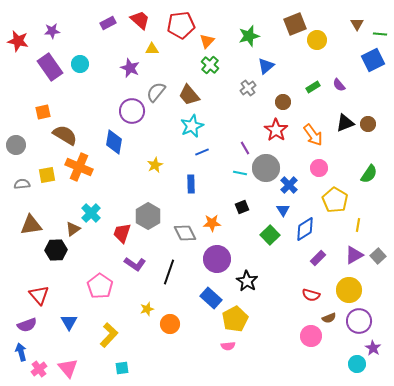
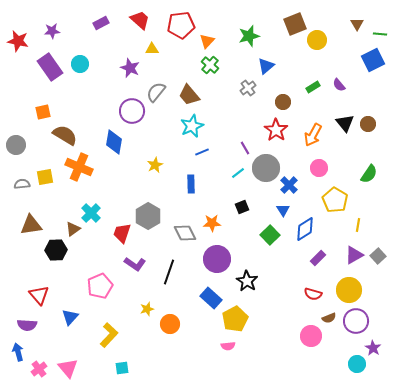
purple rectangle at (108, 23): moved 7 px left
black triangle at (345, 123): rotated 48 degrees counterclockwise
orange arrow at (313, 135): rotated 65 degrees clockwise
cyan line at (240, 173): moved 2 px left; rotated 48 degrees counterclockwise
yellow square at (47, 175): moved 2 px left, 2 px down
pink pentagon at (100, 286): rotated 15 degrees clockwise
red semicircle at (311, 295): moved 2 px right, 1 px up
purple circle at (359, 321): moved 3 px left
blue triangle at (69, 322): moved 1 px right, 5 px up; rotated 12 degrees clockwise
purple semicircle at (27, 325): rotated 24 degrees clockwise
blue arrow at (21, 352): moved 3 px left
